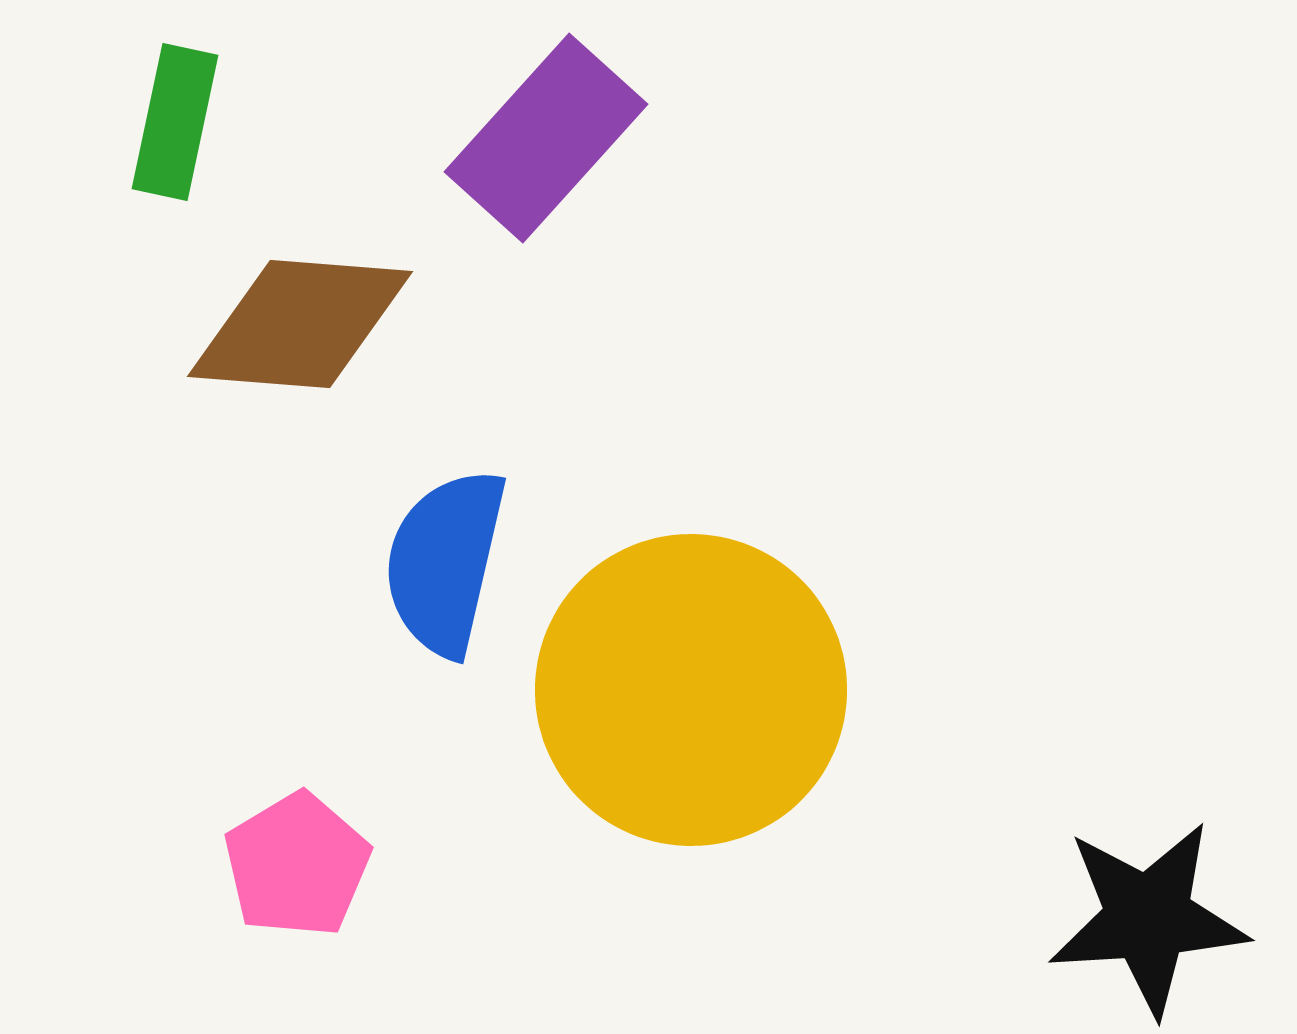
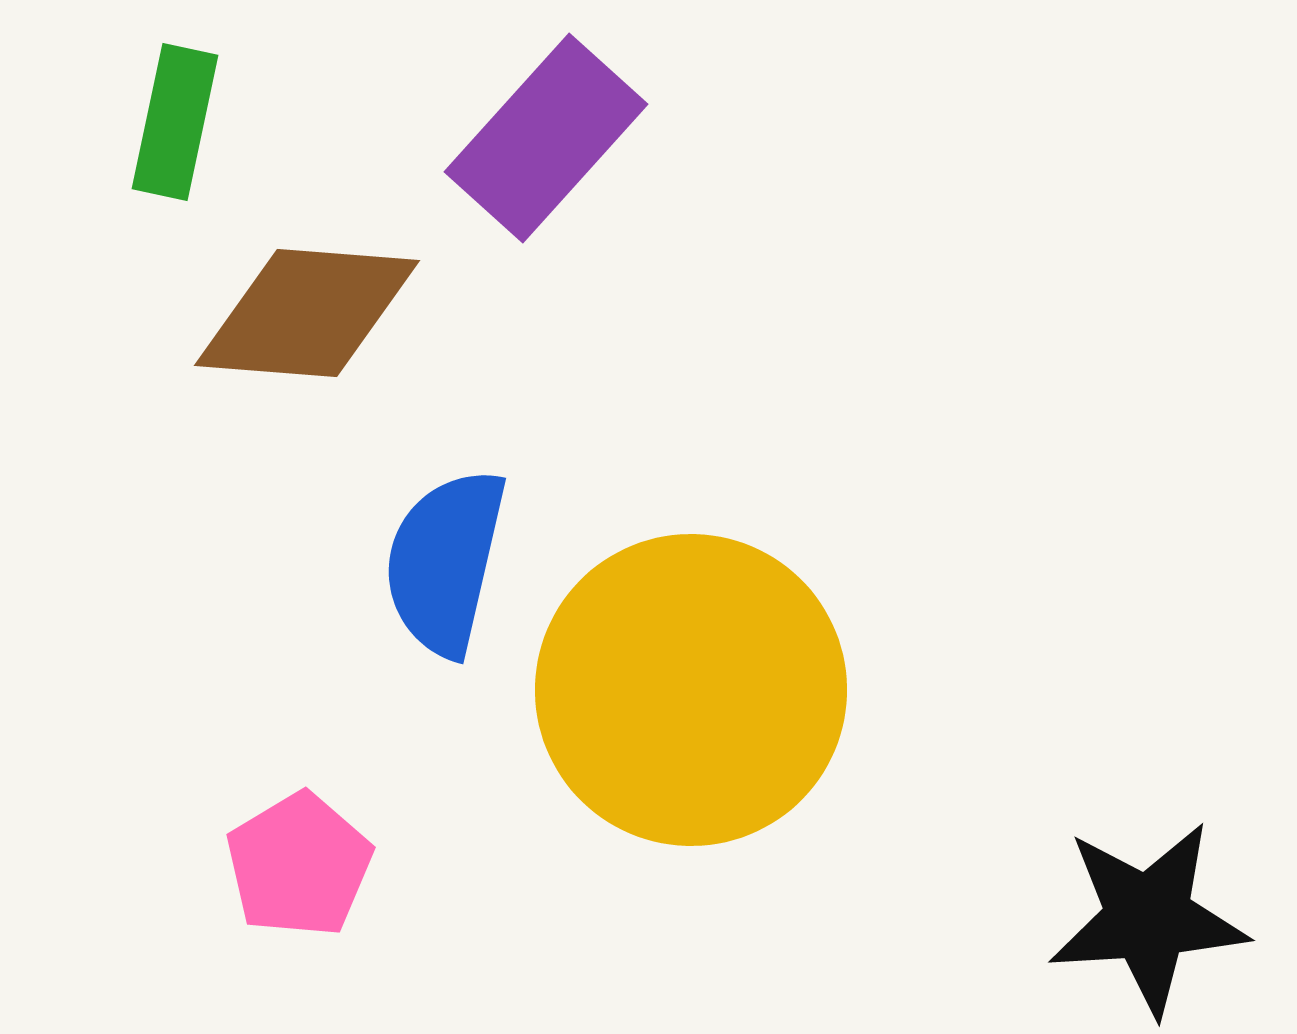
brown diamond: moved 7 px right, 11 px up
pink pentagon: moved 2 px right
